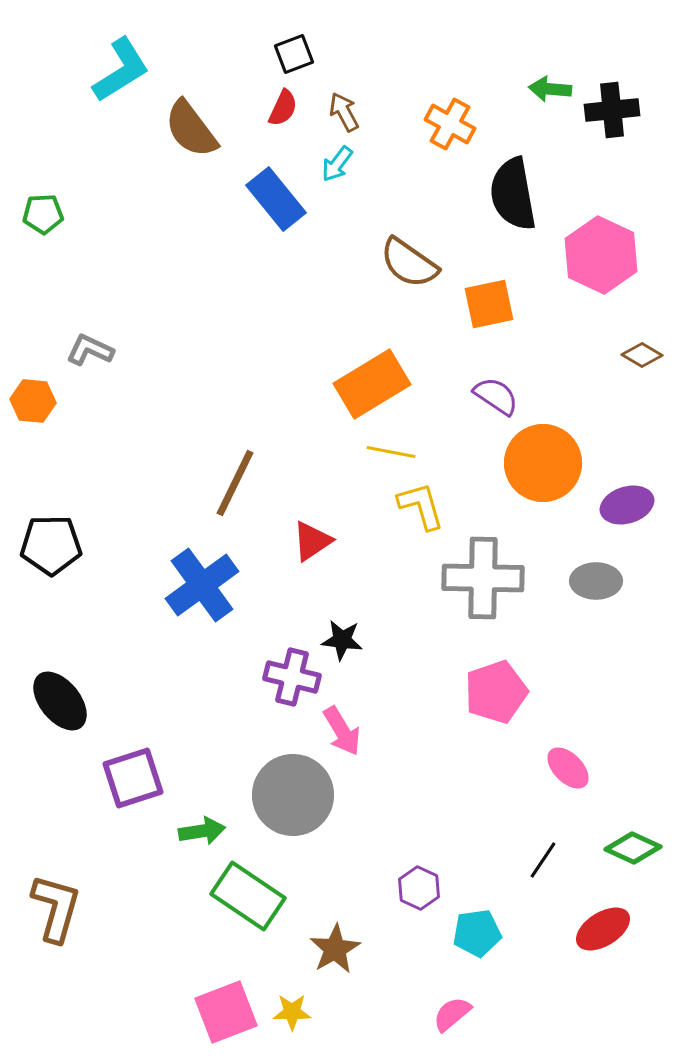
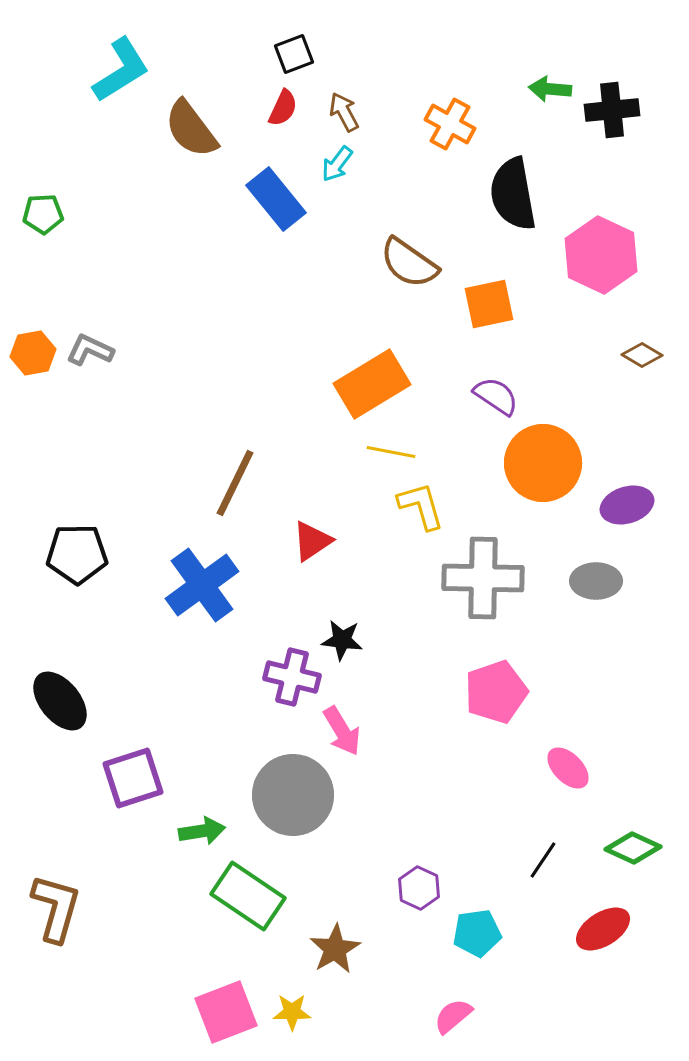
orange hexagon at (33, 401): moved 48 px up; rotated 15 degrees counterclockwise
black pentagon at (51, 545): moved 26 px right, 9 px down
pink semicircle at (452, 1014): moved 1 px right, 2 px down
